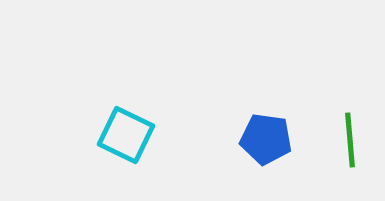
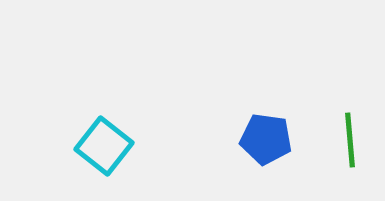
cyan square: moved 22 px left, 11 px down; rotated 12 degrees clockwise
